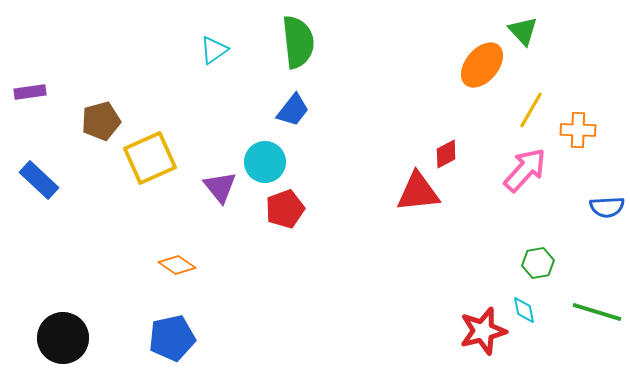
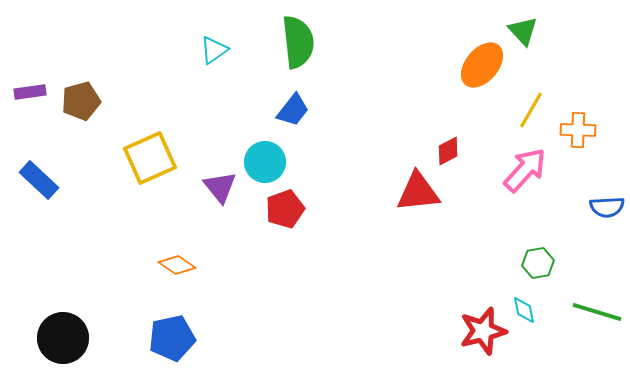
brown pentagon: moved 20 px left, 20 px up
red diamond: moved 2 px right, 3 px up
